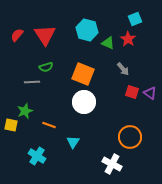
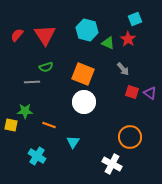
green star: rotated 21 degrees clockwise
